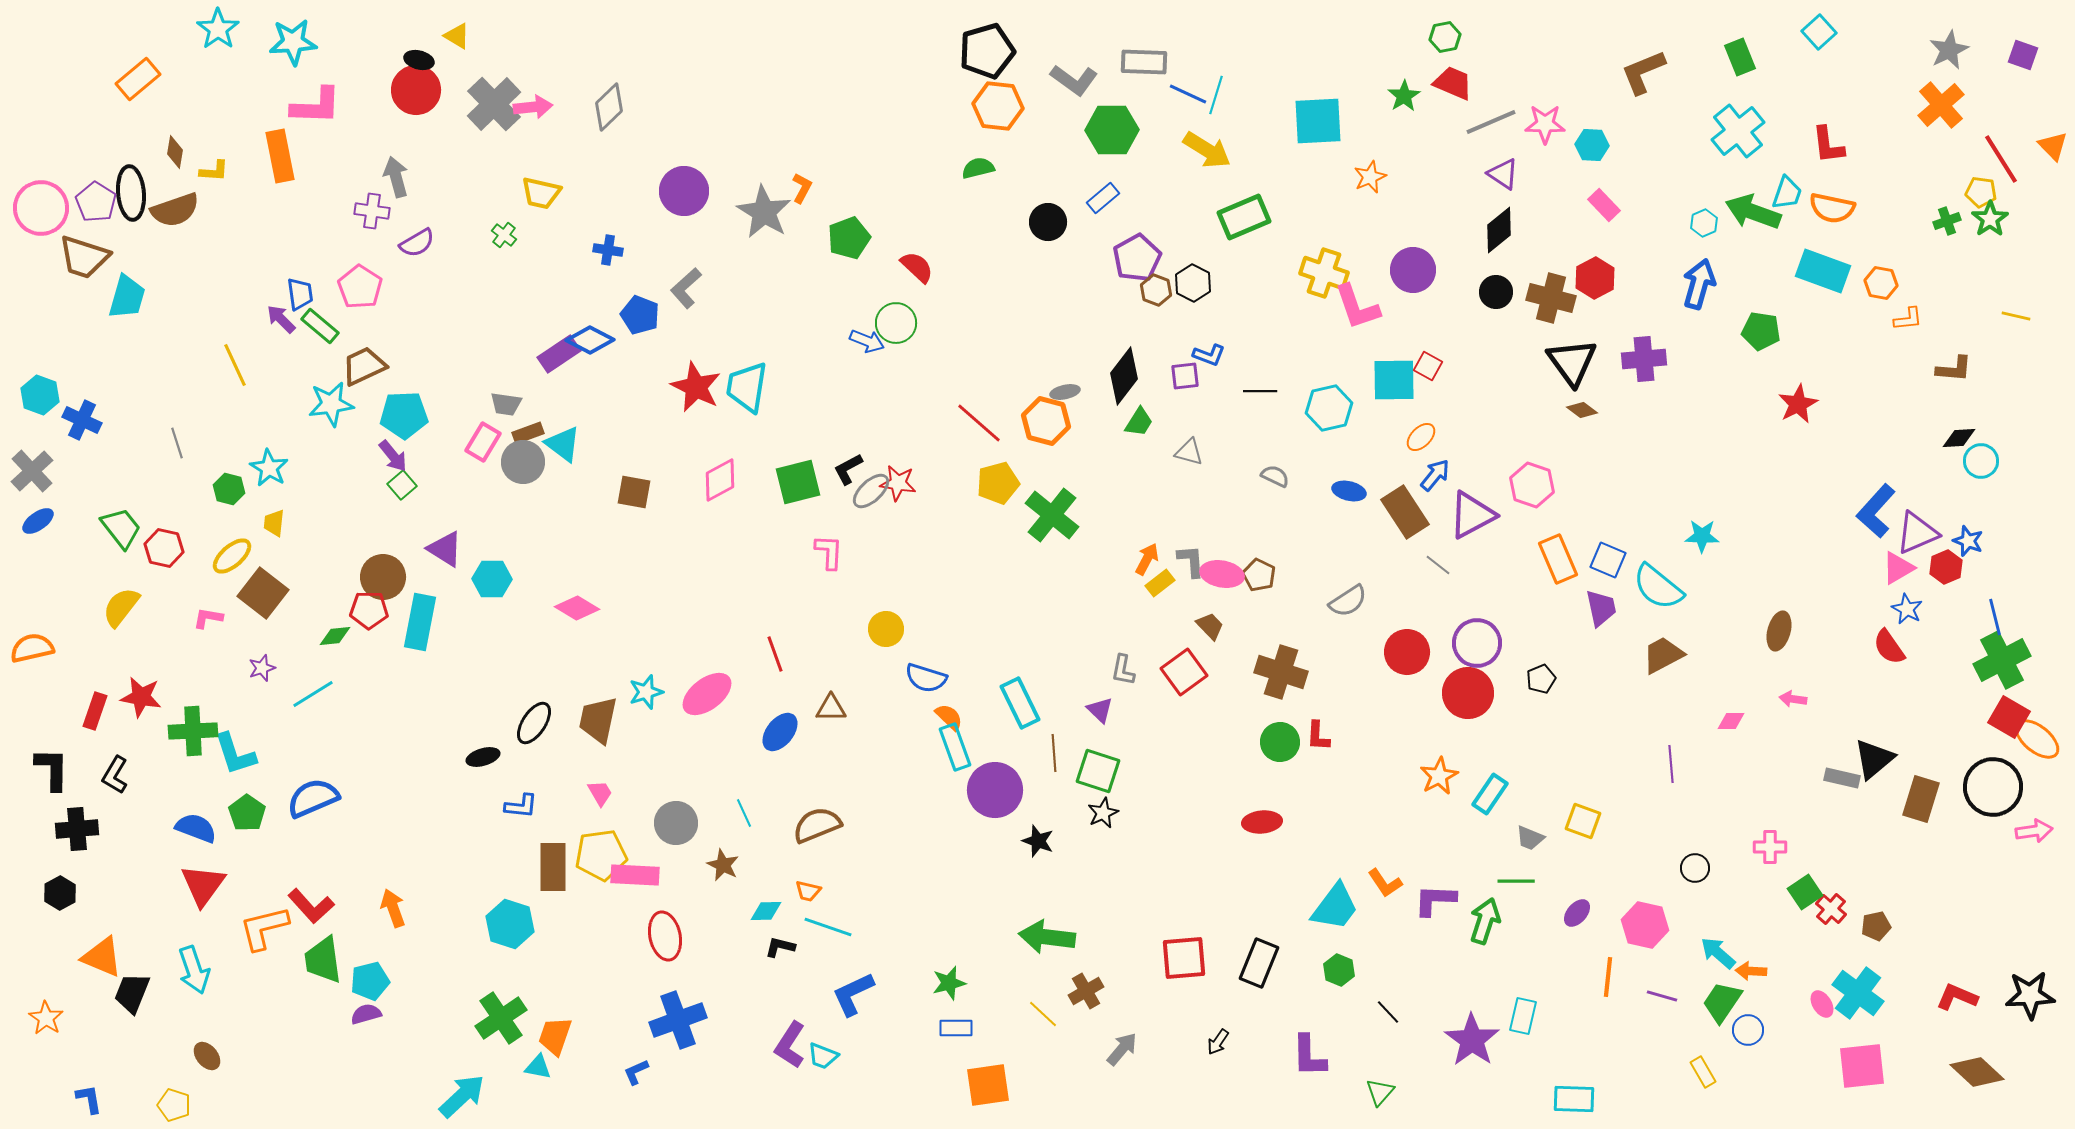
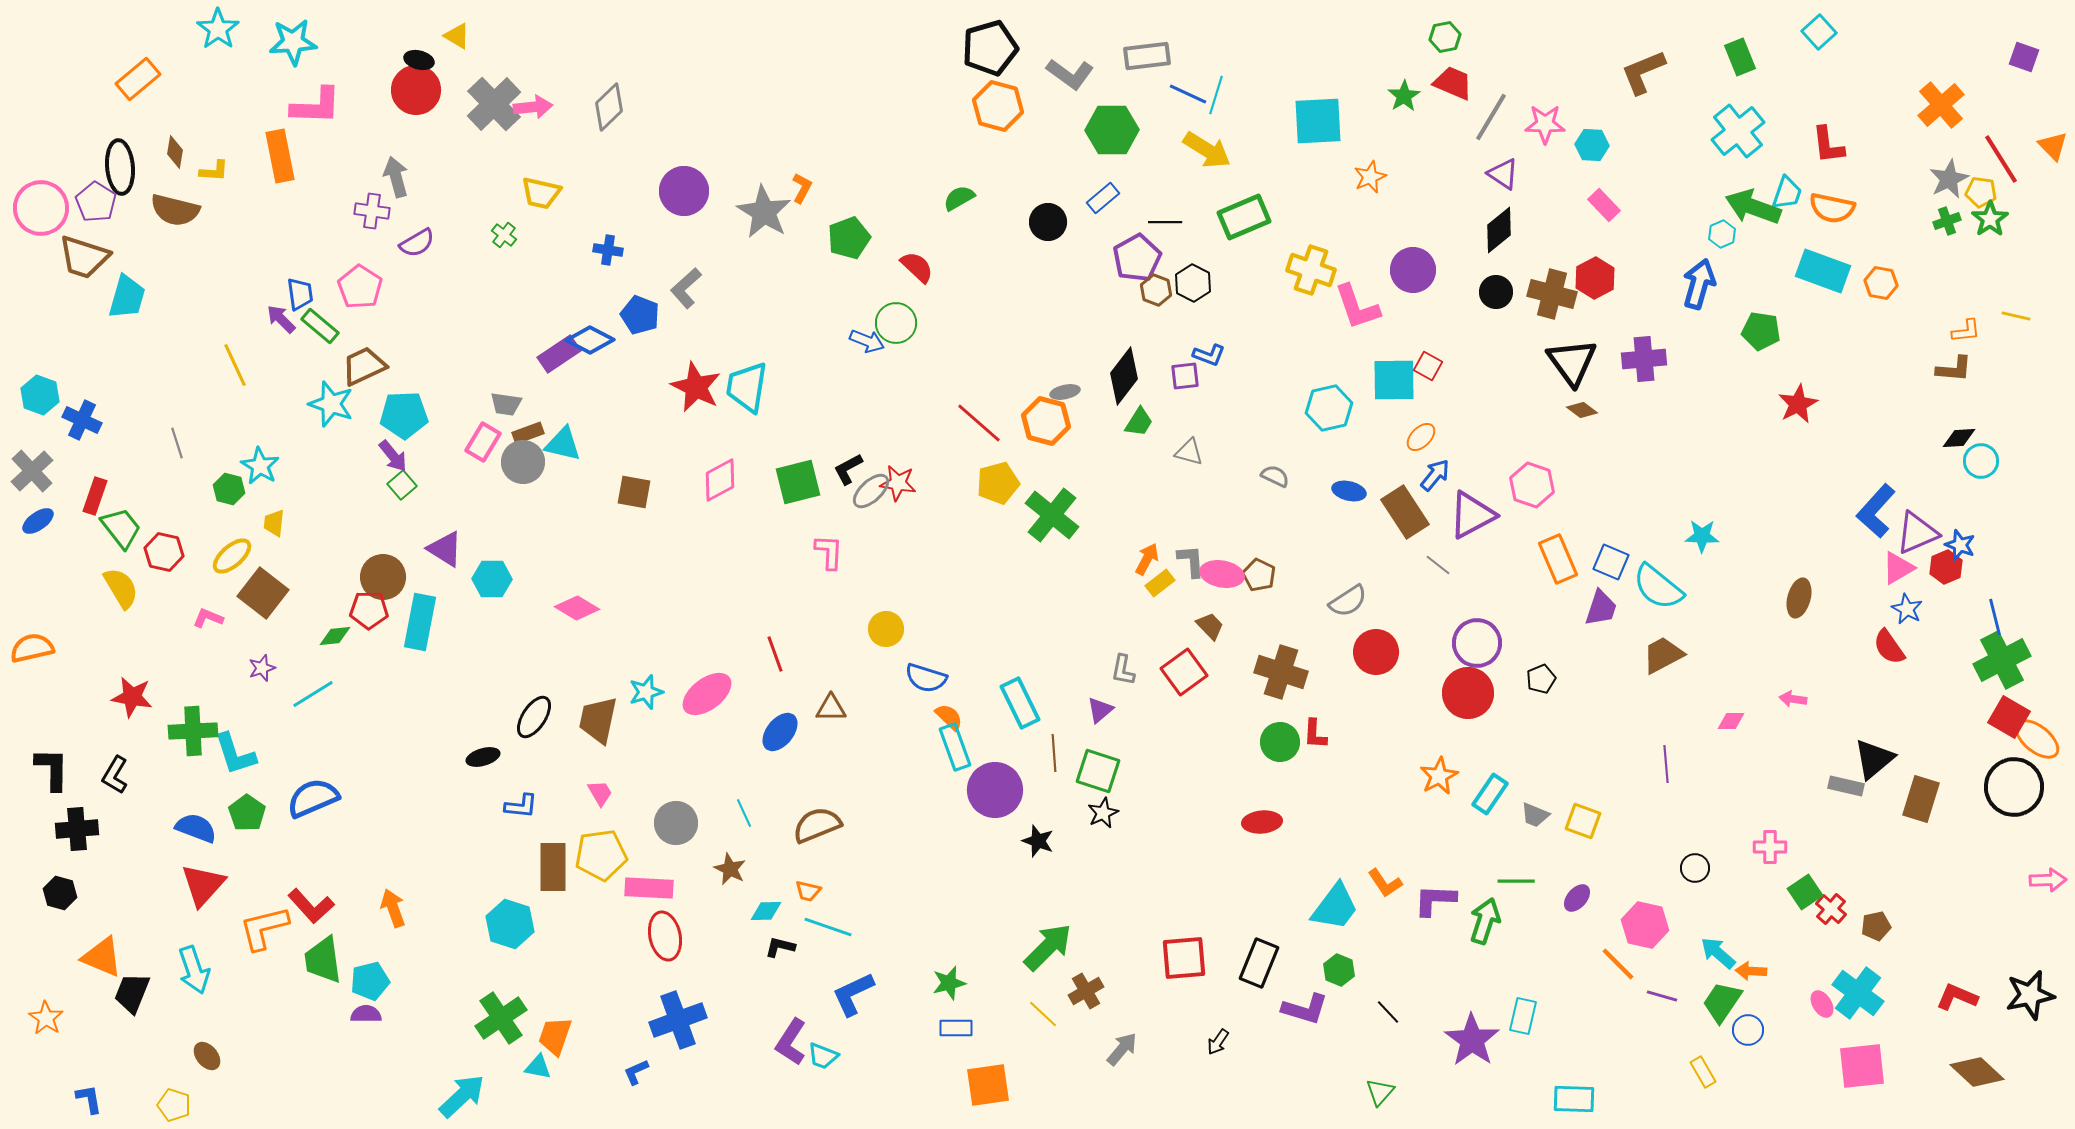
gray star at (1949, 50): moved 129 px down
black pentagon at (987, 51): moved 3 px right, 3 px up
purple square at (2023, 55): moved 1 px right, 2 px down
gray rectangle at (1144, 62): moved 3 px right, 6 px up; rotated 9 degrees counterclockwise
gray L-shape at (1074, 80): moved 4 px left, 6 px up
orange hexagon at (998, 106): rotated 9 degrees clockwise
gray line at (1491, 122): moved 5 px up; rotated 36 degrees counterclockwise
green semicircle at (978, 168): moved 19 px left, 30 px down; rotated 16 degrees counterclockwise
black ellipse at (131, 193): moved 11 px left, 26 px up
brown semicircle at (175, 210): rotated 33 degrees clockwise
green arrow at (1753, 212): moved 5 px up
cyan hexagon at (1704, 223): moved 18 px right, 11 px down
yellow cross at (1324, 273): moved 13 px left, 3 px up
brown cross at (1551, 298): moved 1 px right, 4 px up
orange L-shape at (1908, 319): moved 58 px right, 12 px down
black line at (1260, 391): moved 95 px left, 169 px up
cyan star at (331, 404): rotated 27 degrees clockwise
cyan triangle at (563, 444): rotated 24 degrees counterclockwise
cyan star at (269, 468): moved 9 px left, 2 px up
blue star at (1968, 541): moved 8 px left, 4 px down
red hexagon at (164, 548): moved 4 px down
blue square at (1608, 560): moved 3 px right, 2 px down
yellow semicircle at (121, 607): moved 19 px up; rotated 111 degrees clockwise
purple trapezoid at (1601, 608): rotated 30 degrees clockwise
pink L-shape at (208, 618): rotated 12 degrees clockwise
brown ellipse at (1779, 631): moved 20 px right, 33 px up
red circle at (1407, 652): moved 31 px left
red star at (141, 697): moved 9 px left
purple triangle at (1100, 710): rotated 36 degrees clockwise
red rectangle at (95, 711): moved 215 px up
black ellipse at (534, 723): moved 6 px up
red L-shape at (1318, 736): moved 3 px left, 2 px up
purple line at (1671, 764): moved 5 px left
gray rectangle at (1842, 778): moved 4 px right, 8 px down
black circle at (1993, 787): moved 21 px right
pink arrow at (2034, 831): moved 14 px right, 49 px down; rotated 6 degrees clockwise
gray trapezoid at (1530, 838): moved 5 px right, 23 px up
brown star at (723, 865): moved 7 px right, 4 px down
pink rectangle at (635, 875): moved 14 px right, 13 px down
red triangle at (203, 885): rotated 6 degrees clockwise
black hexagon at (60, 893): rotated 16 degrees counterclockwise
purple ellipse at (1577, 913): moved 15 px up
green arrow at (1047, 937): moved 1 px right, 10 px down; rotated 128 degrees clockwise
orange line at (1608, 977): moved 10 px right, 13 px up; rotated 51 degrees counterclockwise
black star at (2030, 995): rotated 9 degrees counterclockwise
purple semicircle at (366, 1014): rotated 16 degrees clockwise
purple L-shape at (790, 1045): moved 1 px right, 3 px up
purple L-shape at (1309, 1056): moved 4 px left, 47 px up; rotated 72 degrees counterclockwise
